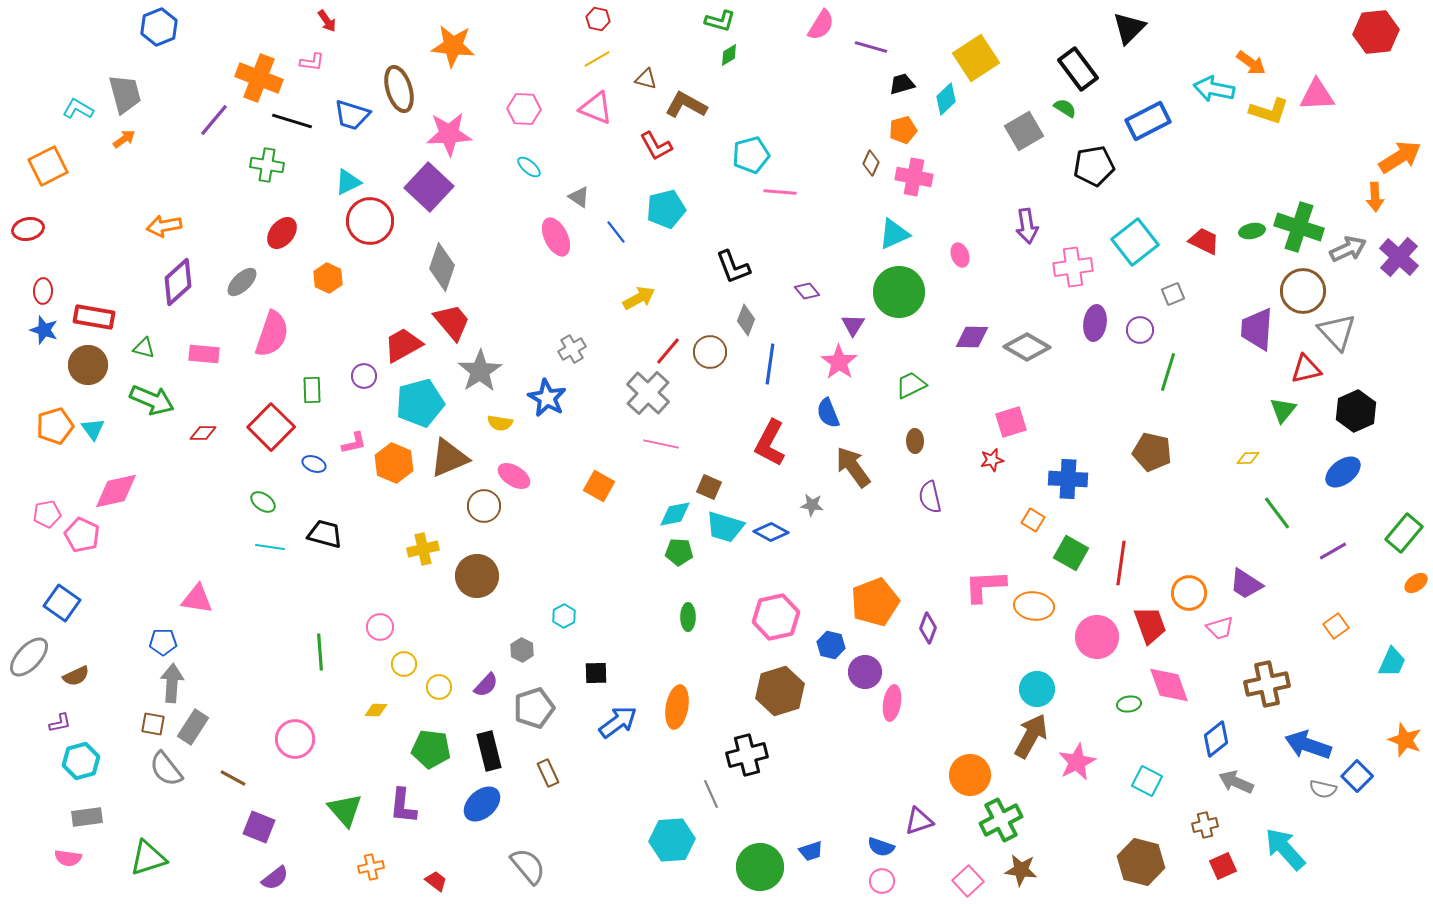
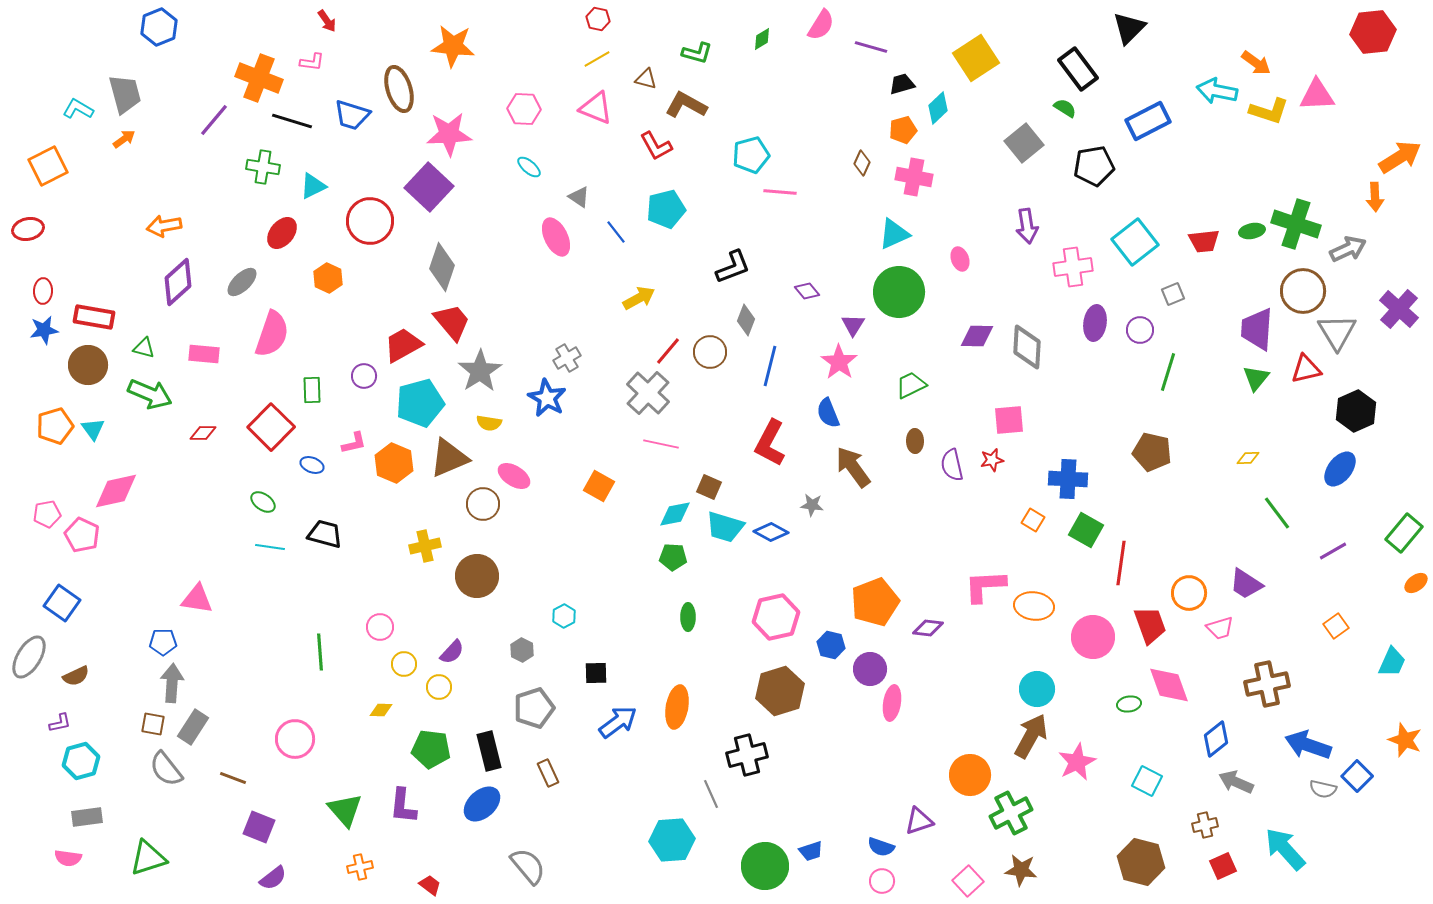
green L-shape at (720, 21): moved 23 px left, 32 px down
red hexagon at (1376, 32): moved 3 px left
green diamond at (729, 55): moved 33 px right, 16 px up
orange arrow at (1251, 63): moved 5 px right
cyan arrow at (1214, 89): moved 3 px right, 2 px down
cyan diamond at (946, 99): moved 8 px left, 9 px down
gray square at (1024, 131): moved 12 px down; rotated 9 degrees counterclockwise
brown diamond at (871, 163): moved 9 px left
green cross at (267, 165): moved 4 px left, 2 px down
cyan triangle at (348, 182): moved 35 px left, 4 px down
green cross at (1299, 227): moved 3 px left, 3 px up
red trapezoid at (1204, 241): rotated 148 degrees clockwise
pink ellipse at (960, 255): moved 4 px down
purple cross at (1399, 257): moved 52 px down
black L-shape at (733, 267): rotated 90 degrees counterclockwise
blue star at (44, 330): rotated 28 degrees counterclockwise
gray triangle at (1337, 332): rotated 12 degrees clockwise
purple diamond at (972, 337): moved 5 px right, 1 px up
gray diamond at (1027, 347): rotated 63 degrees clockwise
gray cross at (572, 349): moved 5 px left, 9 px down
blue line at (770, 364): moved 2 px down; rotated 6 degrees clockwise
green arrow at (152, 400): moved 2 px left, 6 px up
green triangle at (1283, 410): moved 27 px left, 32 px up
pink square at (1011, 422): moved 2 px left, 2 px up; rotated 12 degrees clockwise
yellow semicircle at (500, 423): moved 11 px left
blue ellipse at (314, 464): moved 2 px left, 1 px down
blue ellipse at (1343, 472): moved 3 px left, 3 px up; rotated 15 degrees counterclockwise
purple semicircle at (930, 497): moved 22 px right, 32 px up
brown circle at (484, 506): moved 1 px left, 2 px up
yellow cross at (423, 549): moved 2 px right, 3 px up
green pentagon at (679, 552): moved 6 px left, 5 px down
green square at (1071, 553): moved 15 px right, 23 px up
purple diamond at (928, 628): rotated 76 degrees clockwise
pink circle at (1097, 637): moved 4 px left
gray ellipse at (29, 657): rotated 12 degrees counterclockwise
purple circle at (865, 672): moved 5 px right, 3 px up
purple semicircle at (486, 685): moved 34 px left, 33 px up
yellow diamond at (376, 710): moved 5 px right
brown line at (233, 778): rotated 8 degrees counterclockwise
green cross at (1001, 820): moved 10 px right, 7 px up
orange cross at (371, 867): moved 11 px left
green circle at (760, 867): moved 5 px right, 1 px up
purple semicircle at (275, 878): moved 2 px left
red trapezoid at (436, 881): moved 6 px left, 4 px down
